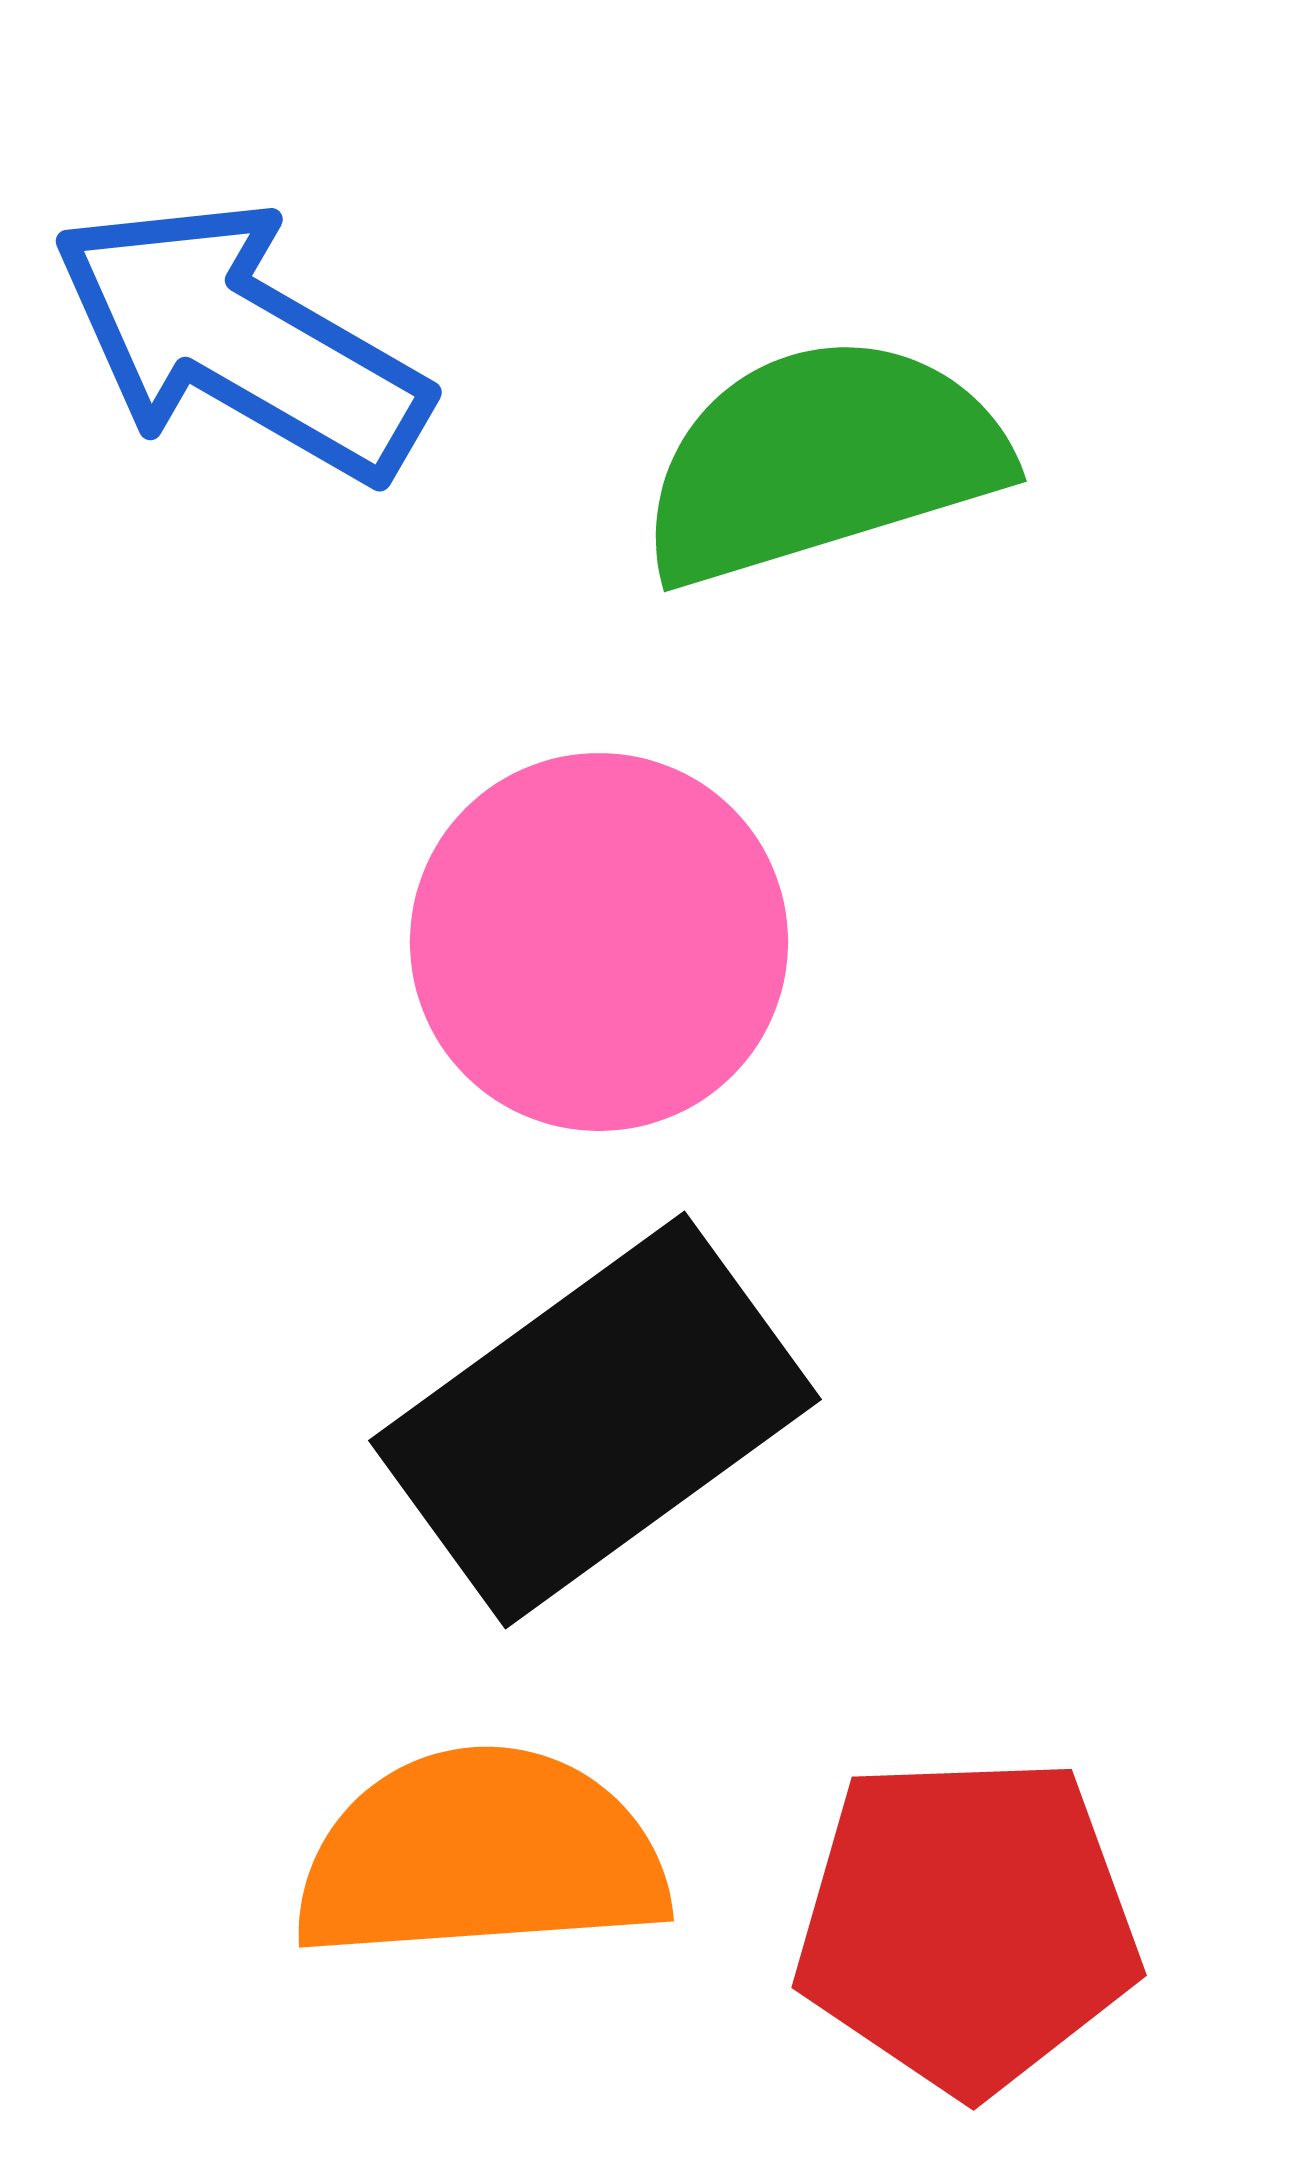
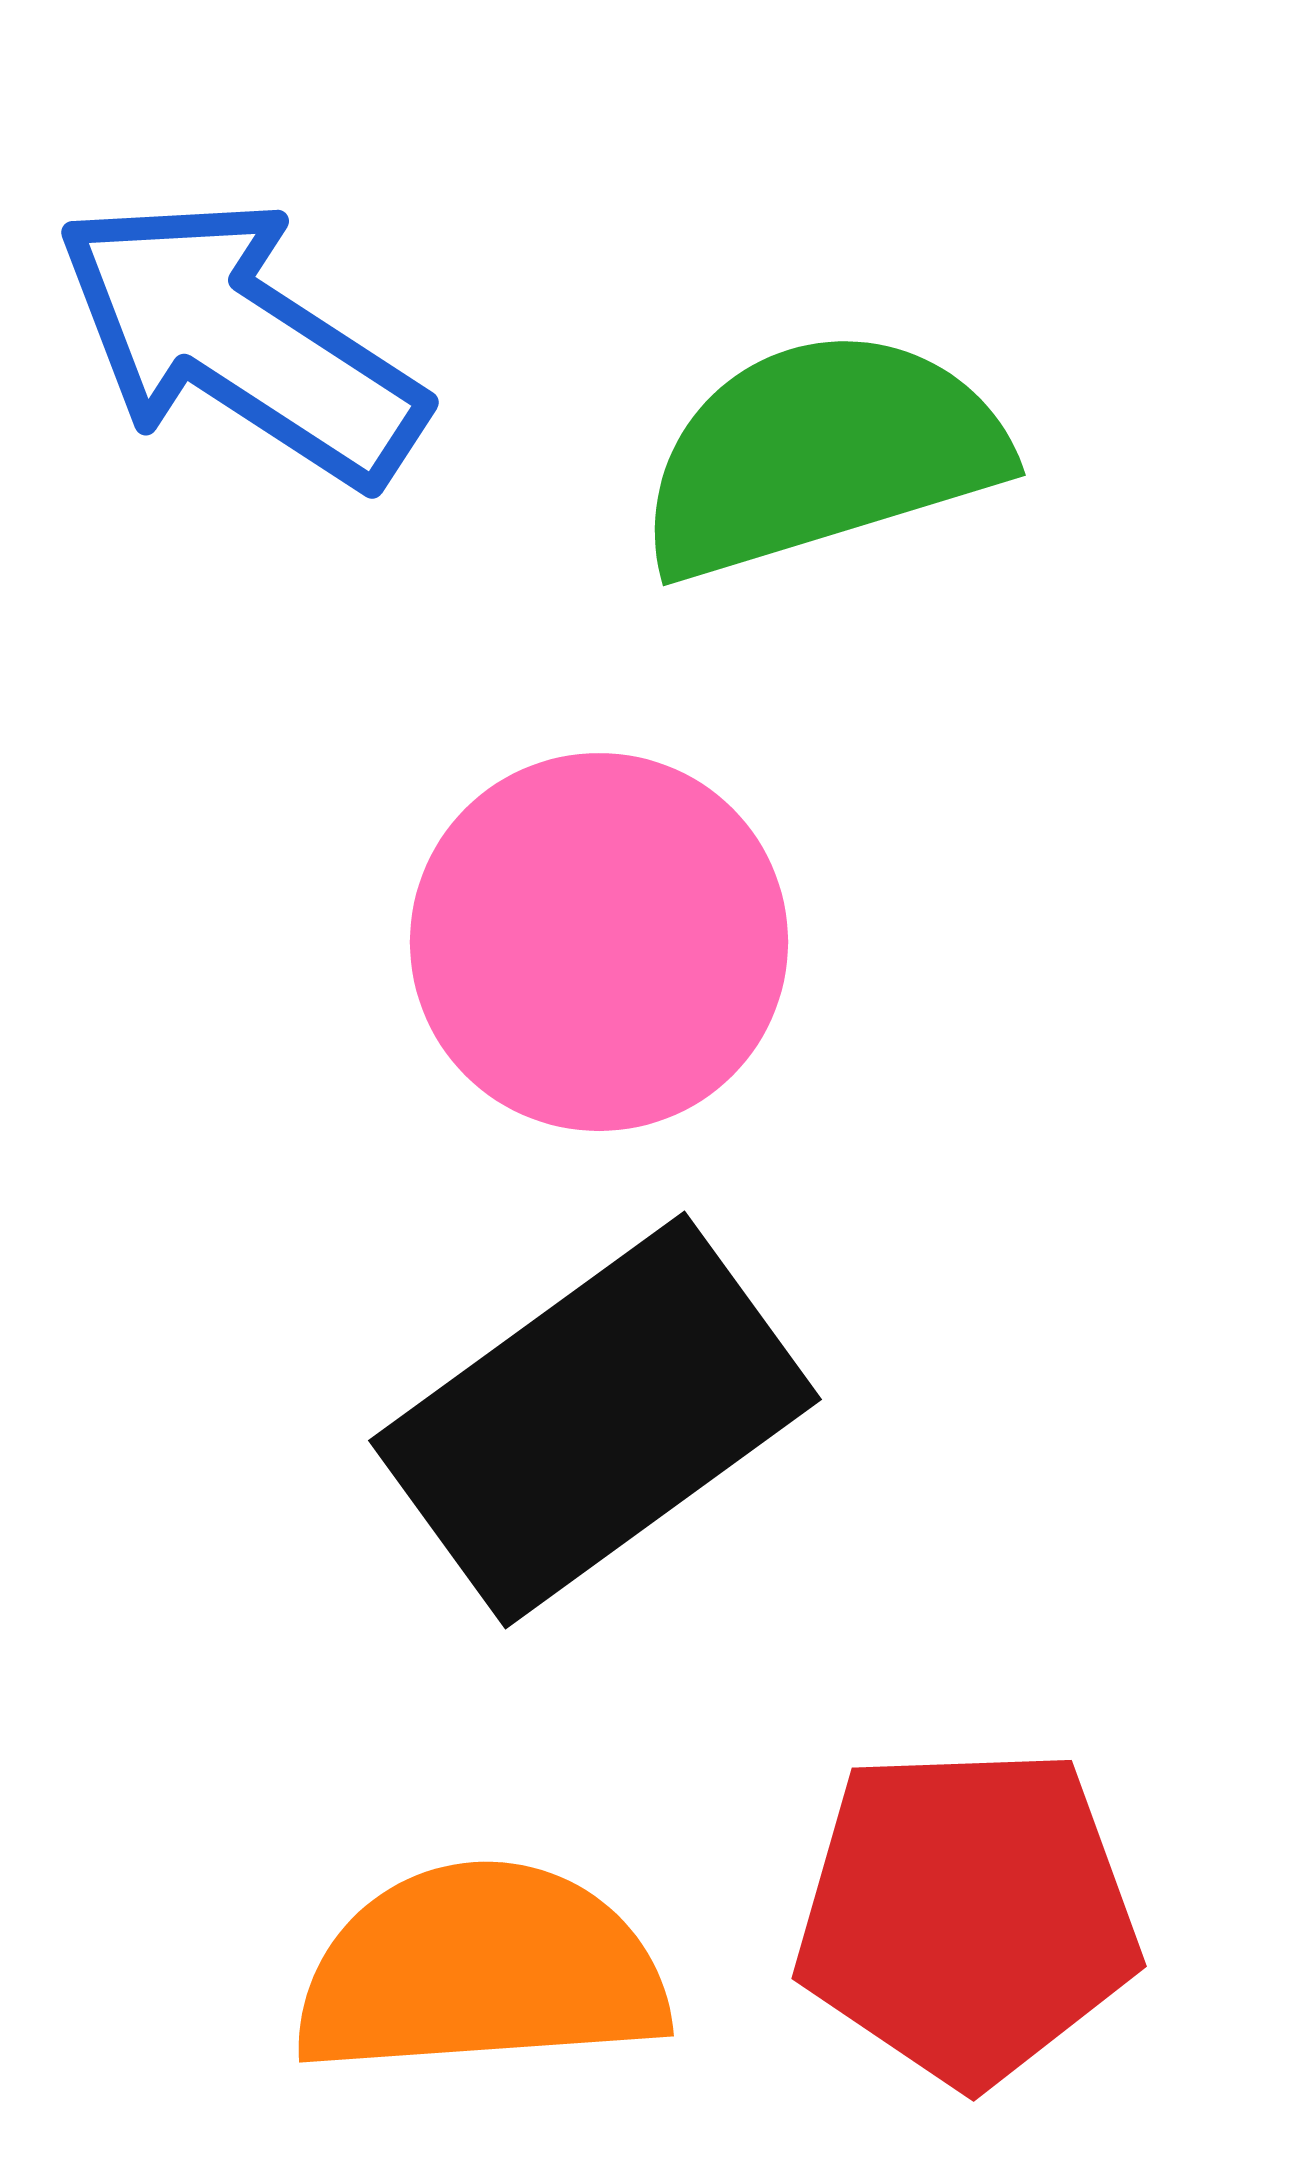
blue arrow: rotated 3 degrees clockwise
green semicircle: moved 1 px left, 6 px up
orange semicircle: moved 115 px down
red pentagon: moved 9 px up
